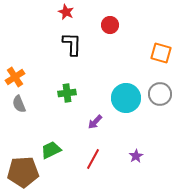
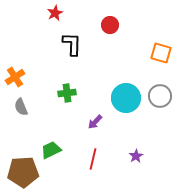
red star: moved 11 px left, 1 px down; rotated 21 degrees clockwise
gray circle: moved 2 px down
gray semicircle: moved 2 px right, 3 px down
red line: rotated 15 degrees counterclockwise
